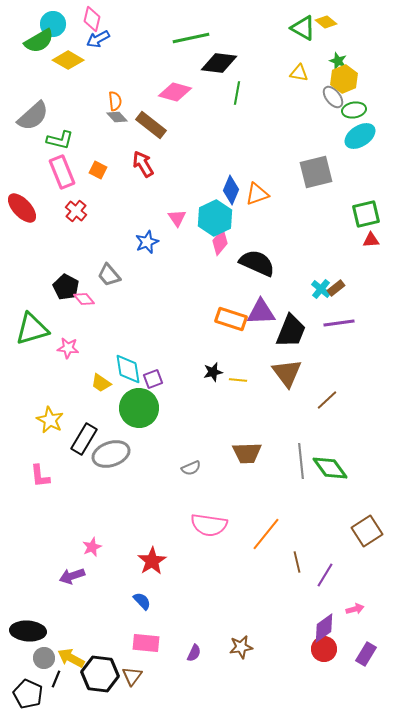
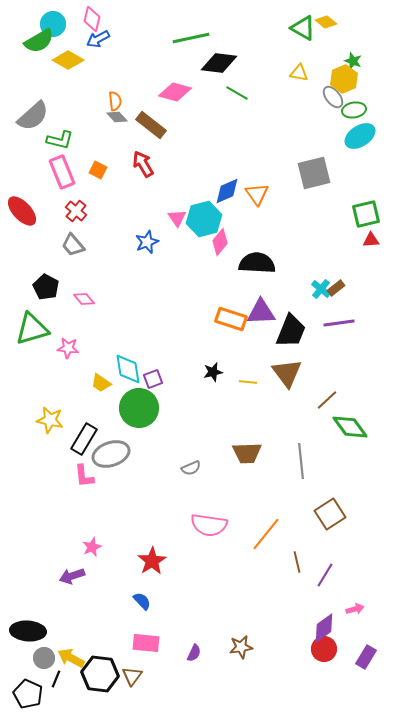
green star at (338, 61): moved 15 px right
green line at (237, 93): rotated 70 degrees counterclockwise
gray square at (316, 172): moved 2 px left, 1 px down
blue diamond at (231, 190): moved 4 px left, 1 px down; rotated 44 degrees clockwise
orange triangle at (257, 194): rotated 45 degrees counterclockwise
red ellipse at (22, 208): moved 3 px down
cyan hexagon at (215, 218): moved 11 px left, 1 px down; rotated 12 degrees clockwise
black semicircle at (257, 263): rotated 21 degrees counterclockwise
gray trapezoid at (109, 275): moved 36 px left, 30 px up
black pentagon at (66, 287): moved 20 px left
yellow line at (238, 380): moved 10 px right, 2 px down
yellow star at (50, 420): rotated 16 degrees counterclockwise
green diamond at (330, 468): moved 20 px right, 41 px up
pink L-shape at (40, 476): moved 44 px right
brown square at (367, 531): moved 37 px left, 17 px up
purple rectangle at (366, 654): moved 3 px down
